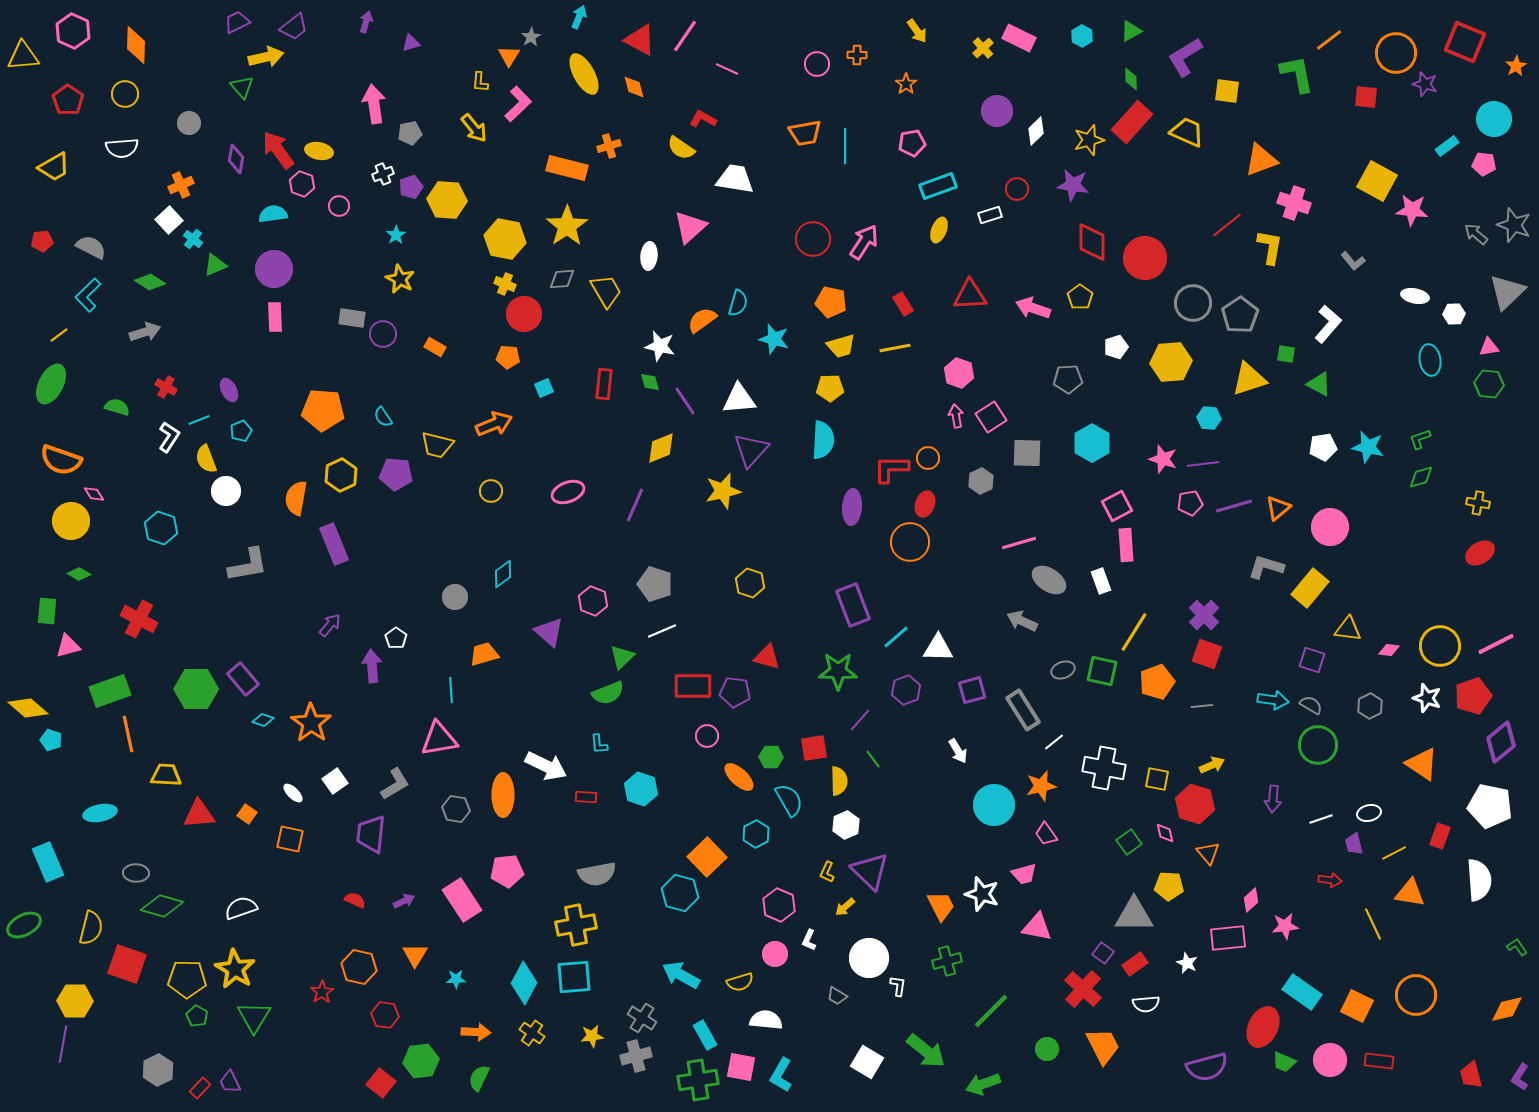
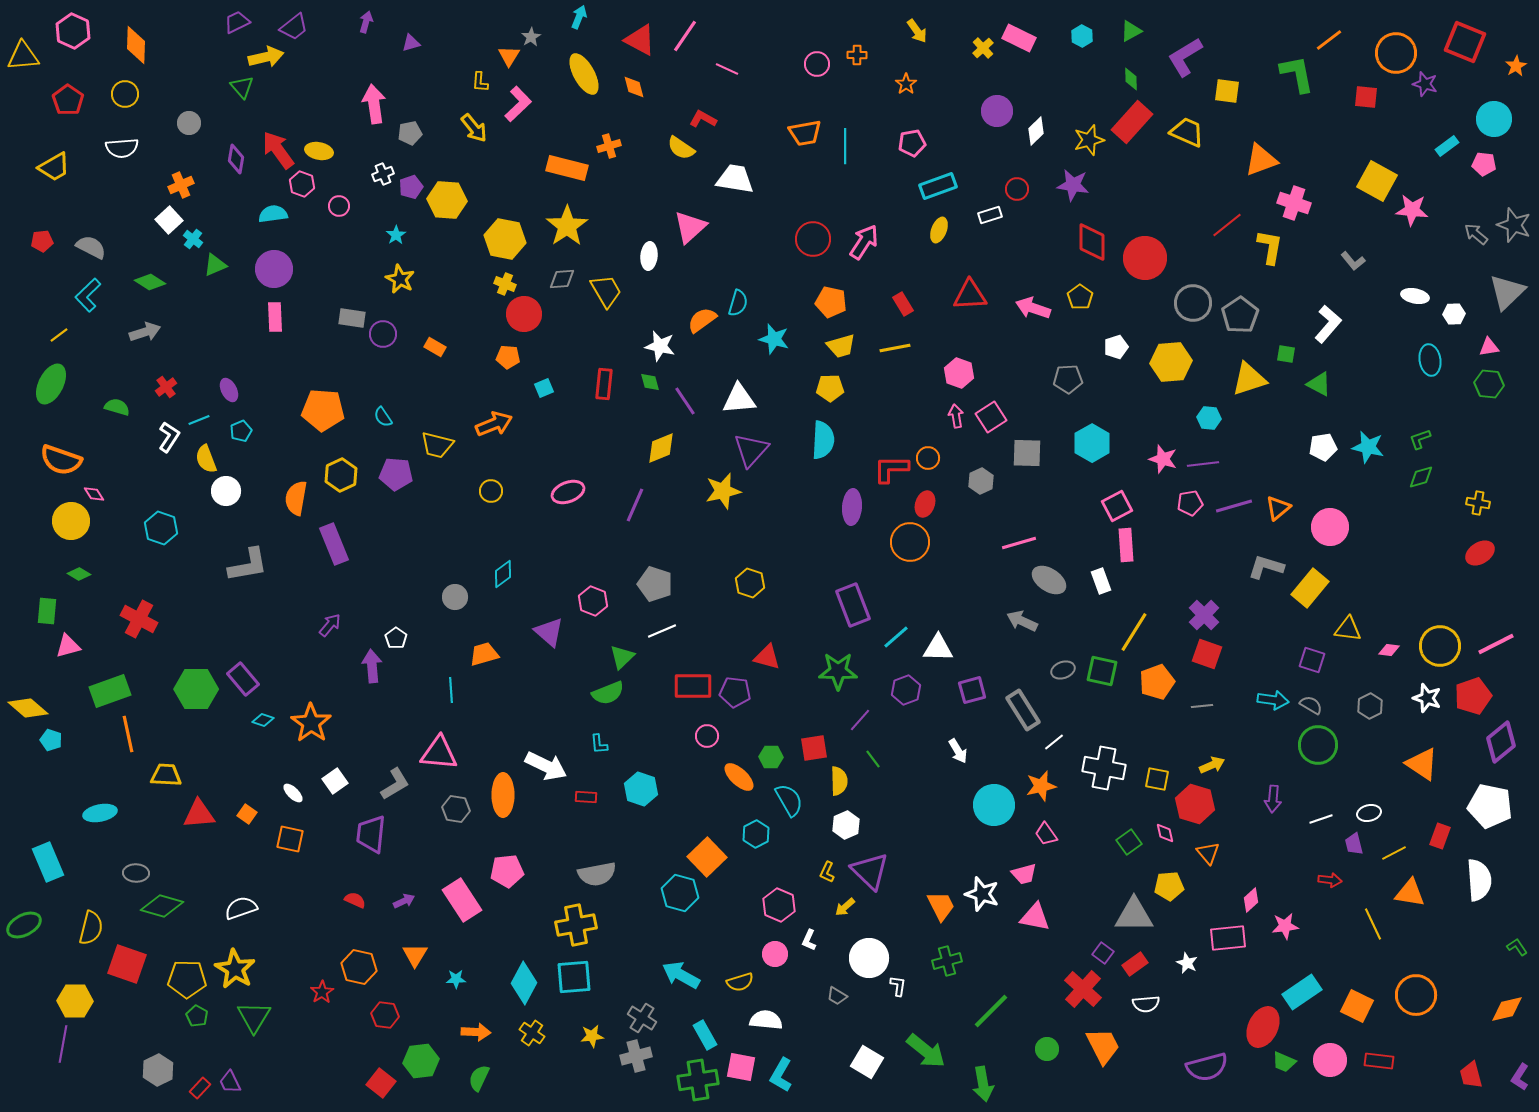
red cross at (166, 387): rotated 25 degrees clockwise
pink triangle at (439, 739): moved 14 px down; rotated 15 degrees clockwise
yellow pentagon at (1169, 886): rotated 8 degrees counterclockwise
pink triangle at (1037, 927): moved 2 px left, 10 px up
cyan rectangle at (1302, 992): rotated 69 degrees counterclockwise
green arrow at (983, 1084): rotated 80 degrees counterclockwise
